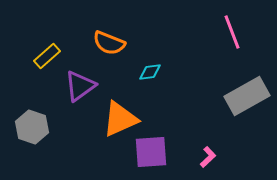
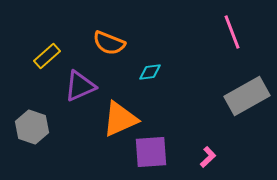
purple triangle: rotated 12 degrees clockwise
